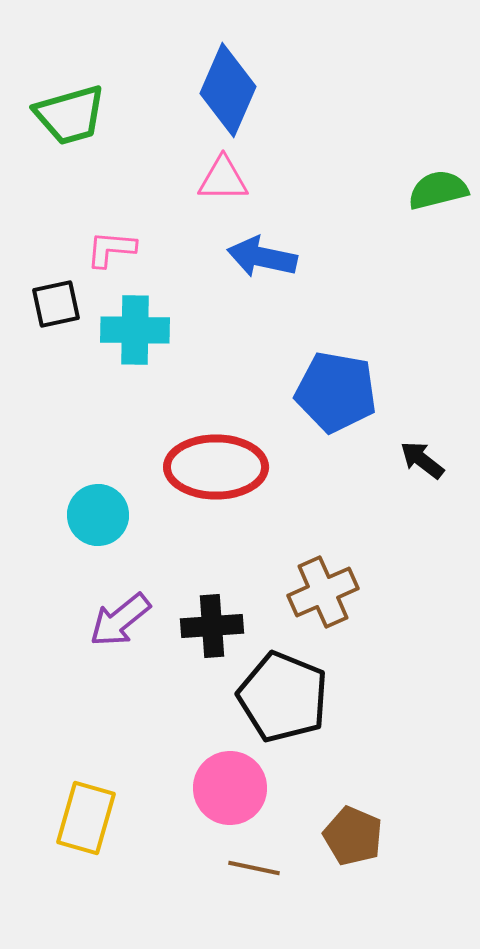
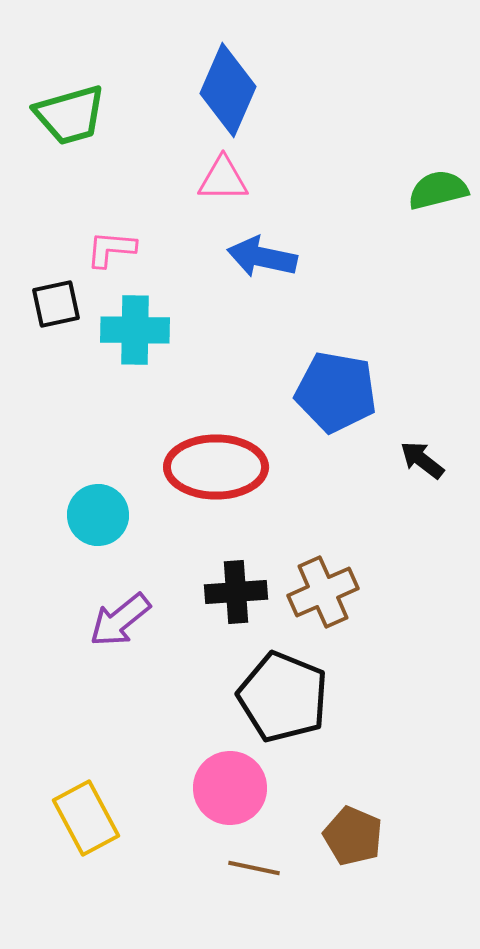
black cross: moved 24 px right, 34 px up
yellow rectangle: rotated 44 degrees counterclockwise
